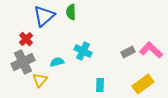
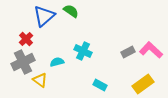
green semicircle: moved 1 px up; rotated 126 degrees clockwise
yellow triangle: rotated 35 degrees counterclockwise
cyan rectangle: rotated 64 degrees counterclockwise
